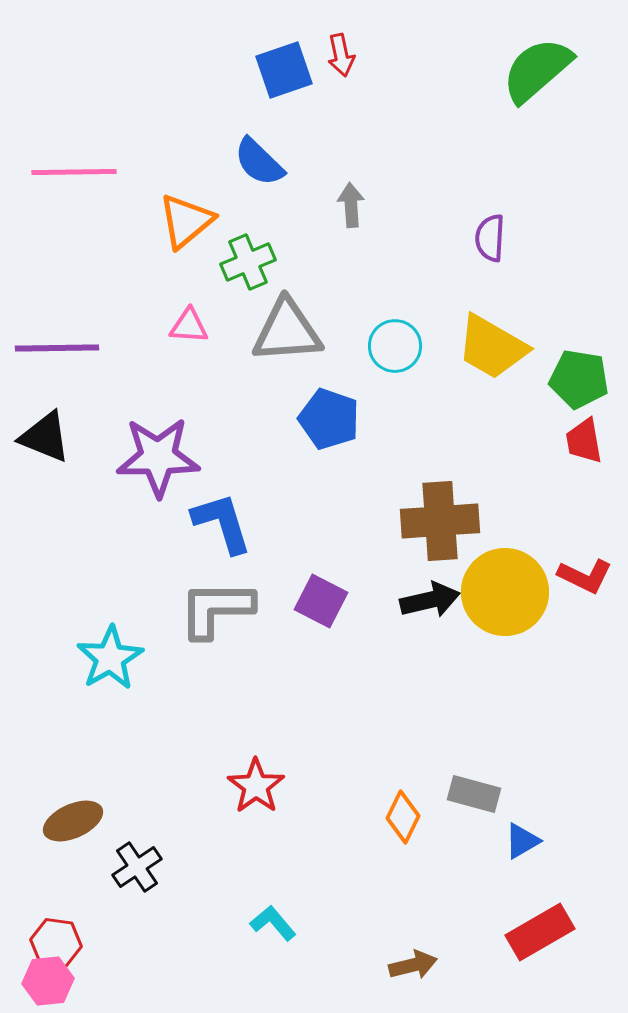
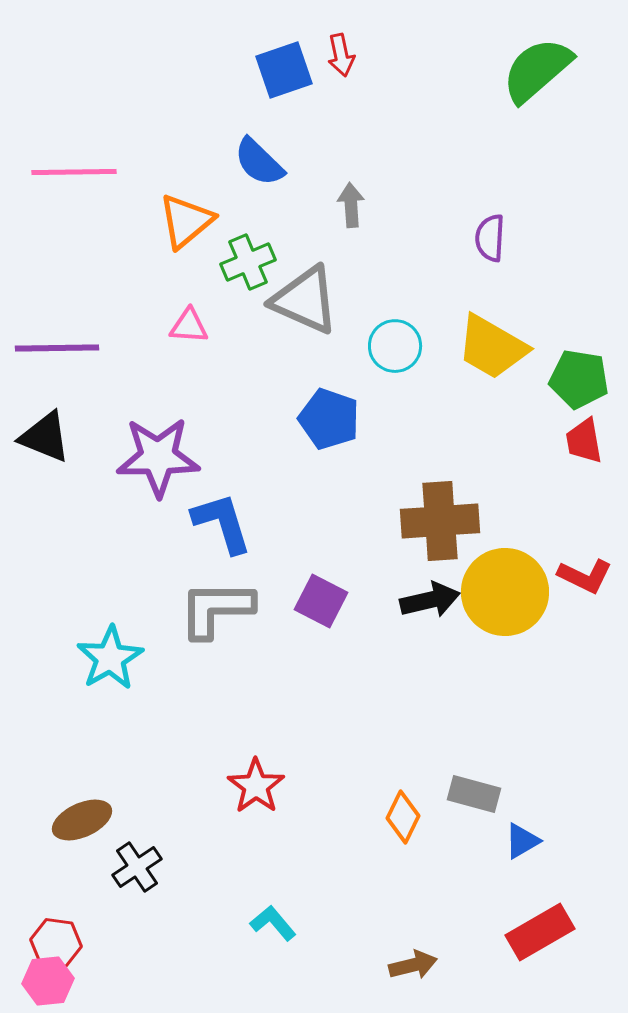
gray triangle: moved 18 px right, 31 px up; rotated 28 degrees clockwise
brown ellipse: moved 9 px right, 1 px up
